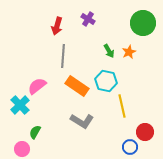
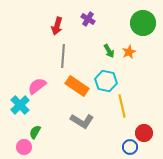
red circle: moved 1 px left, 1 px down
pink circle: moved 2 px right, 2 px up
